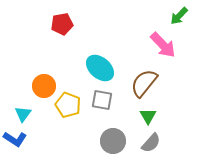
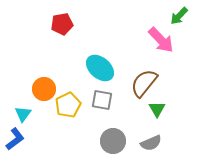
pink arrow: moved 2 px left, 5 px up
orange circle: moved 3 px down
yellow pentagon: rotated 25 degrees clockwise
green triangle: moved 9 px right, 7 px up
blue L-shape: rotated 70 degrees counterclockwise
gray semicircle: rotated 25 degrees clockwise
